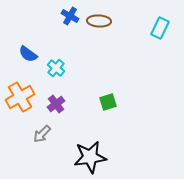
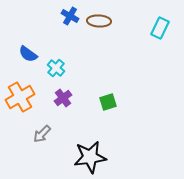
purple cross: moved 7 px right, 6 px up
